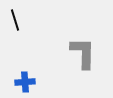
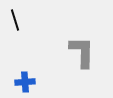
gray L-shape: moved 1 px left, 1 px up
